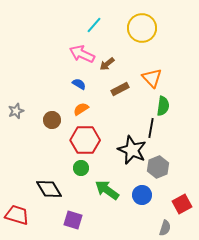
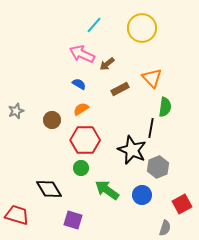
green semicircle: moved 2 px right, 1 px down
